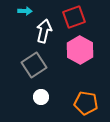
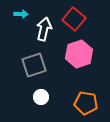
cyan arrow: moved 4 px left, 3 px down
red square: moved 2 px down; rotated 30 degrees counterclockwise
white arrow: moved 2 px up
pink hexagon: moved 1 px left, 4 px down; rotated 12 degrees clockwise
gray square: rotated 15 degrees clockwise
